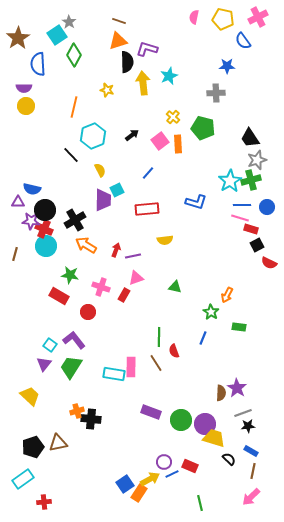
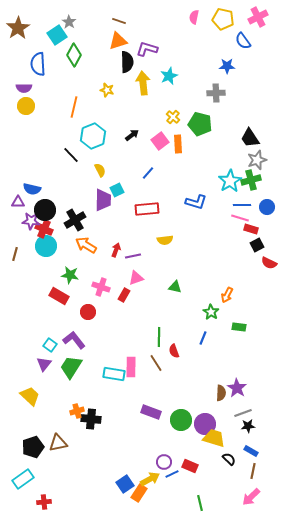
brown star at (18, 38): moved 10 px up
green pentagon at (203, 128): moved 3 px left, 4 px up
